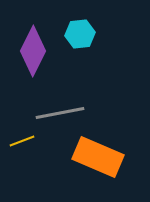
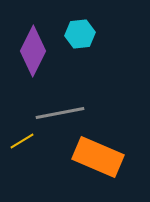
yellow line: rotated 10 degrees counterclockwise
